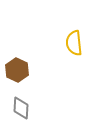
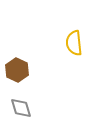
gray diamond: rotated 20 degrees counterclockwise
